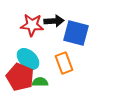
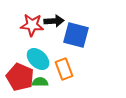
blue square: moved 2 px down
cyan ellipse: moved 10 px right
orange rectangle: moved 6 px down
